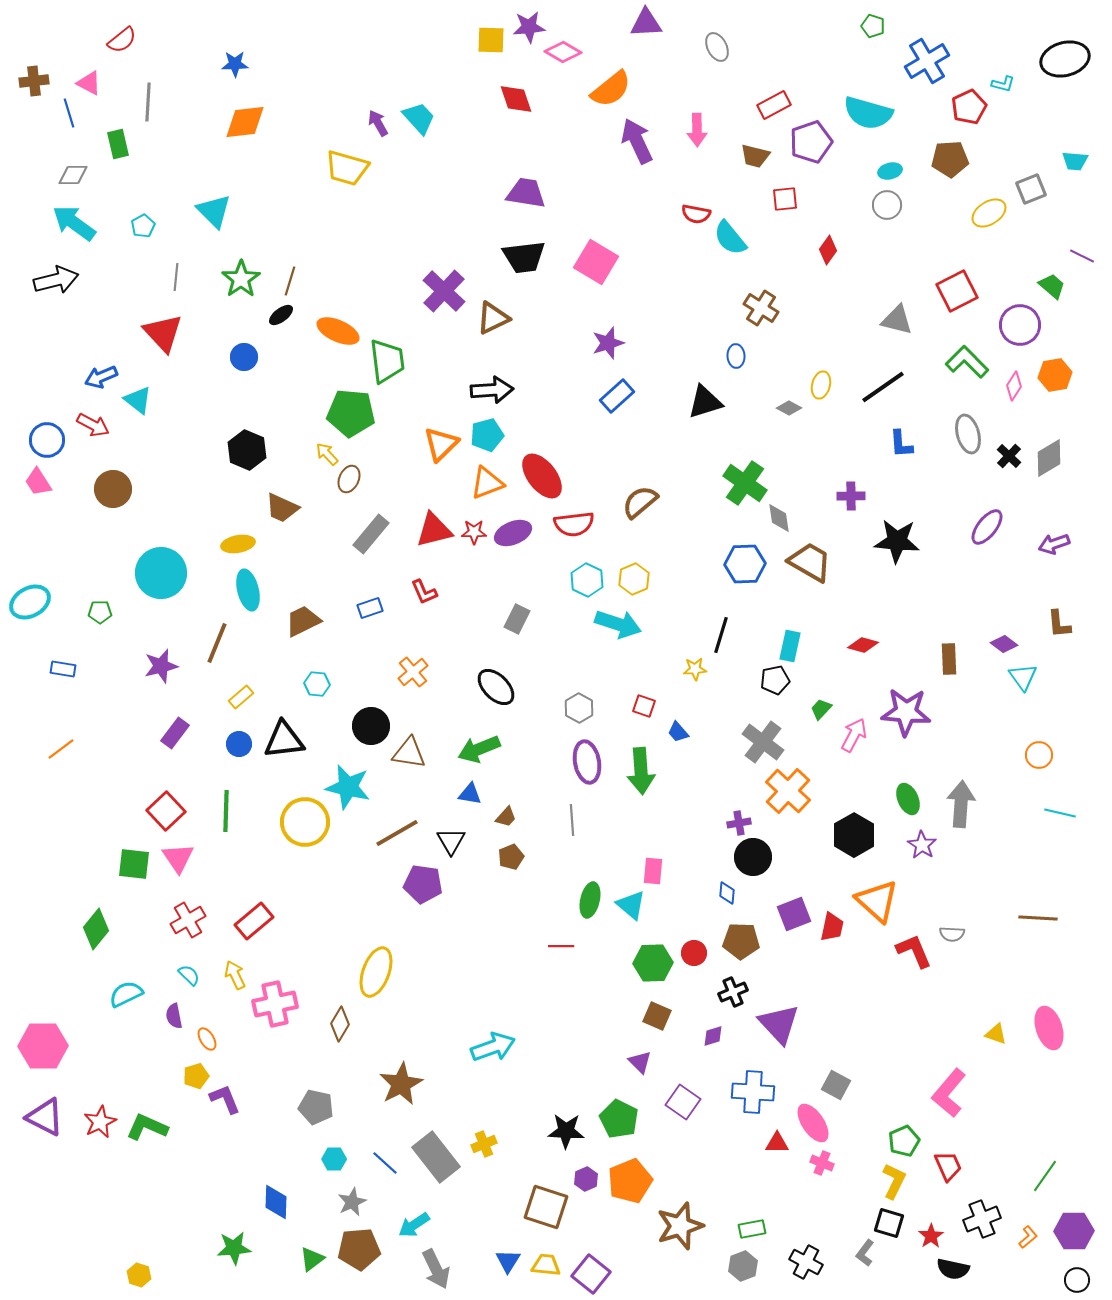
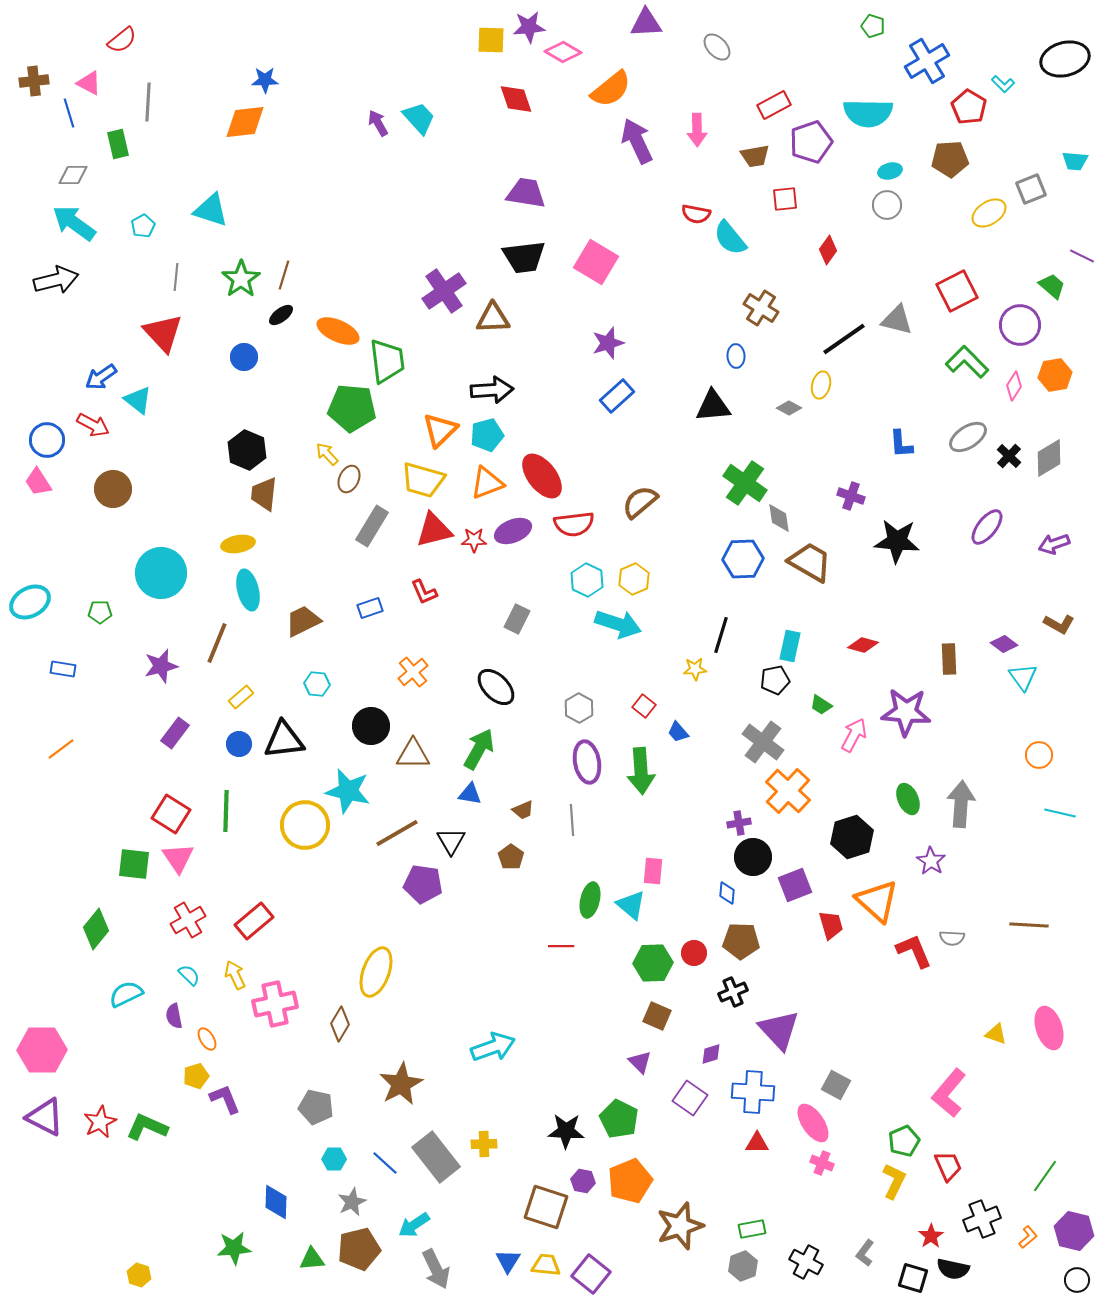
gray ellipse at (717, 47): rotated 16 degrees counterclockwise
blue star at (235, 64): moved 30 px right, 16 px down
cyan L-shape at (1003, 84): rotated 30 degrees clockwise
red pentagon at (969, 107): rotated 16 degrees counterclockwise
cyan semicircle at (868, 113): rotated 15 degrees counterclockwise
brown trapezoid at (755, 156): rotated 24 degrees counterclockwise
yellow trapezoid at (347, 168): moved 76 px right, 312 px down
cyan triangle at (214, 211): moved 3 px left, 1 px up; rotated 27 degrees counterclockwise
brown line at (290, 281): moved 6 px left, 6 px up
purple cross at (444, 291): rotated 12 degrees clockwise
brown triangle at (493, 318): rotated 24 degrees clockwise
blue arrow at (101, 377): rotated 12 degrees counterclockwise
black line at (883, 387): moved 39 px left, 48 px up
black triangle at (705, 402): moved 8 px right, 4 px down; rotated 12 degrees clockwise
green pentagon at (351, 413): moved 1 px right, 5 px up
gray ellipse at (968, 434): moved 3 px down; rotated 72 degrees clockwise
orange triangle at (441, 444): moved 1 px left, 14 px up
purple cross at (851, 496): rotated 20 degrees clockwise
brown trapezoid at (282, 508): moved 18 px left, 14 px up; rotated 72 degrees clockwise
red star at (474, 532): moved 8 px down
purple ellipse at (513, 533): moved 2 px up
gray rectangle at (371, 534): moved 1 px right, 8 px up; rotated 9 degrees counterclockwise
blue hexagon at (745, 564): moved 2 px left, 5 px up
brown L-shape at (1059, 624): rotated 56 degrees counterclockwise
red square at (644, 706): rotated 20 degrees clockwise
green trapezoid at (821, 709): moved 4 px up; rotated 100 degrees counterclockwise
green arrow at (479, 749): rotated 141 degrees clockwise
brown triangle at (409, 753): moved 4 px right, 1 px down; rotated 9 degrees counterclockwise
cyan star at (348, 787): moved 4 px down
red square at (166, 811): moved 5 px right, 3 px down; rotated 15 degrees counterclockwise
brown trapezoid at (506, 817): moved 17 px right, 7 px up; rotated 25 degrees clockwise
yellow circle at (305, 822): moved 3 px down
black hexagon at (854, 835): moved 2 px left, 2 px down; rotated 12 degrees clockwise
purple star at (922, 845): moved 9 px right, 16 px down
brown pentagon at (511, 857): rotated 15 degrees counterclockwise
purple square at (794, 914): moved 1 px right, 29 px up
brown line at (1038, 918): moved 9 px left, 7 px down
red trapezoid at (832, 927): moved 1 px left, 2 px up; rotated 28 degrees counterclockwise
gray semicircle at (952, 934): moved 4 px down
purple triangle at (779, 1024): moved 6 px down
purple diamond at (713, 1036): moved 2 px left, 18 px down
pink hexagon at (43, 1046): moved 1 px left, 4 px down
purple square at (683, 1102): moved 7 px right, 4 px up
red triangle at (777, 1143): moved 20 px left
yellow cross at (484, 1144): rotated 20 degrees clockwise
purple hexagon at (586, 1179): moved 3 px left, 2 px down; rotated 25 degrees counterclockwise
black square at (889, 1223): moved 24 px right, 55 px down
purple hexagon at (1074, 1231): rotated 15 degrees clockwise
brown pentagon at (359, 1249): rotated 9 degrees counterclockwise
green triangle at (312, 1259): rotated 32 degrees clockwise
